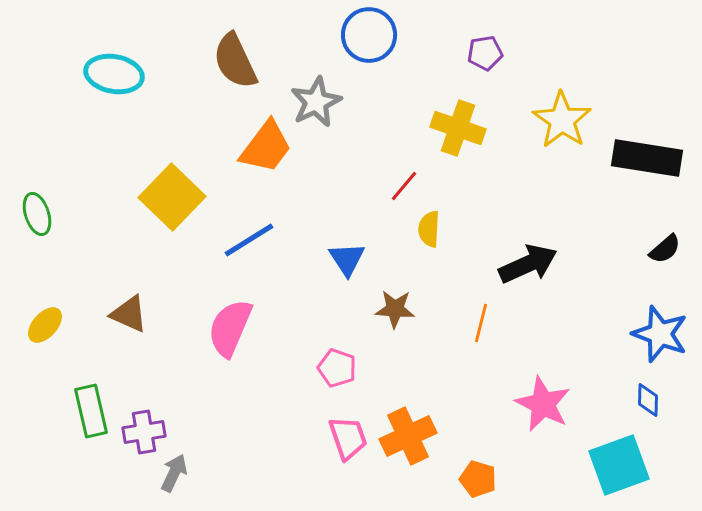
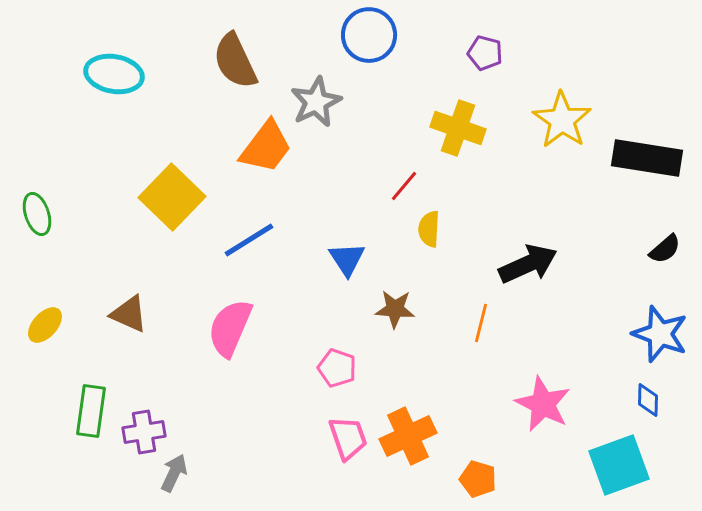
purple pentagon: rotated 24 degrees clockwise
green rectangle: rotated 21 degrees clockwise
